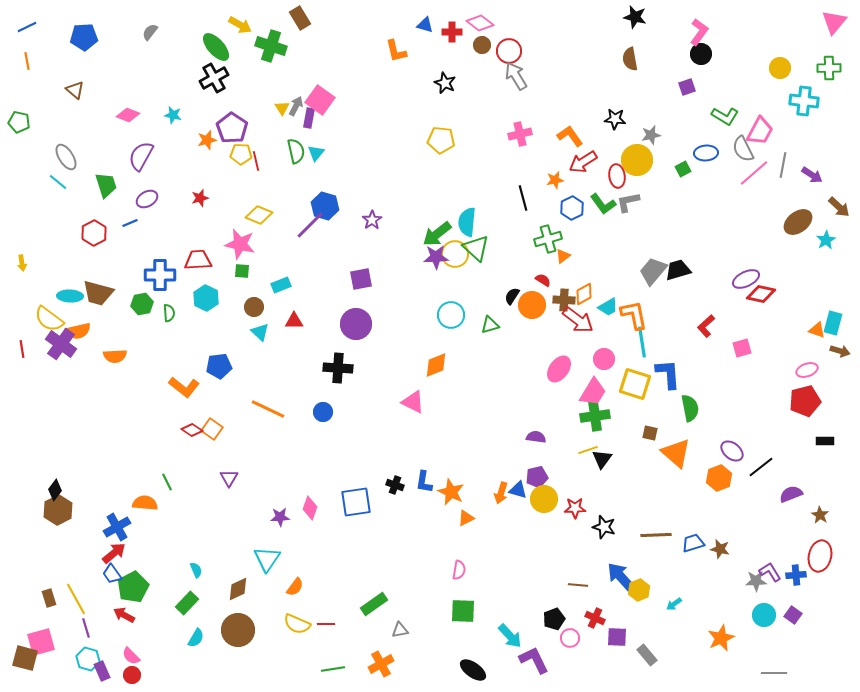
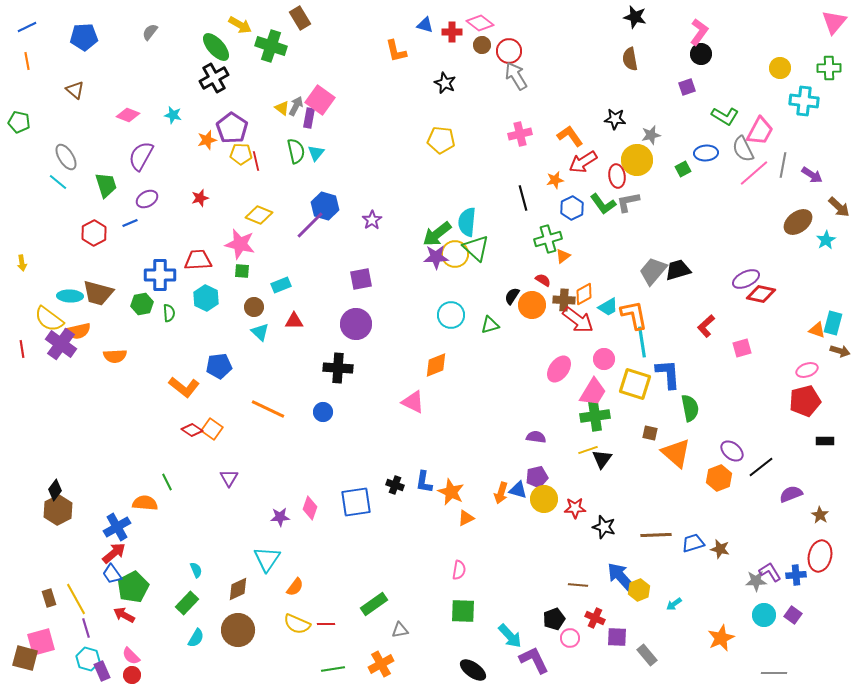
yellow triangle at (282, 108): rotated 21 degrees counterclockwise
